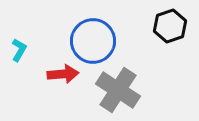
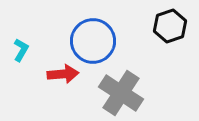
cyan L-shape: moved 2 px right
gray cross: moved 3 px right, 3 px down
